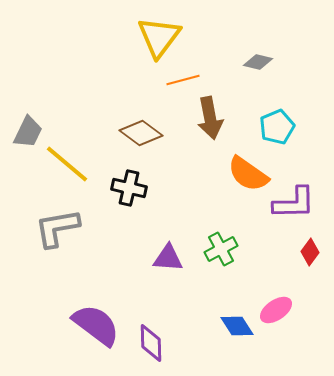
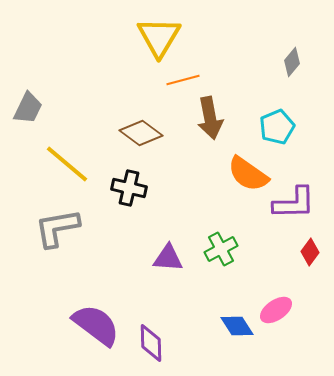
yellow triangle: rotated 6 degrees counterclockwise
gray diamond: moved 34 px right; rotated 64 degrees counterclockwise
gray trapezoid: moved 24 px up
